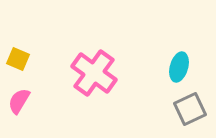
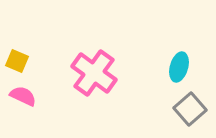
yellow square: moved 1 px left, 2 px down
pink semicircle: moved 4 px right, 5 px up; rotated 84 degrees clockwise
gray square: rotated 16 degrees counterclockwise
